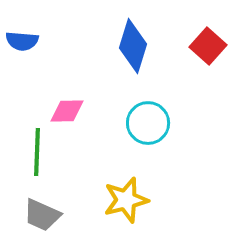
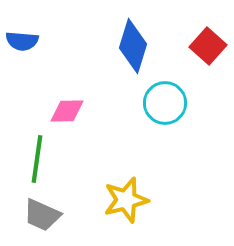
cyan circle: moved 17 px right, 20 px up
green line: moved 7 px down; rotated 6 degrees clockwise
